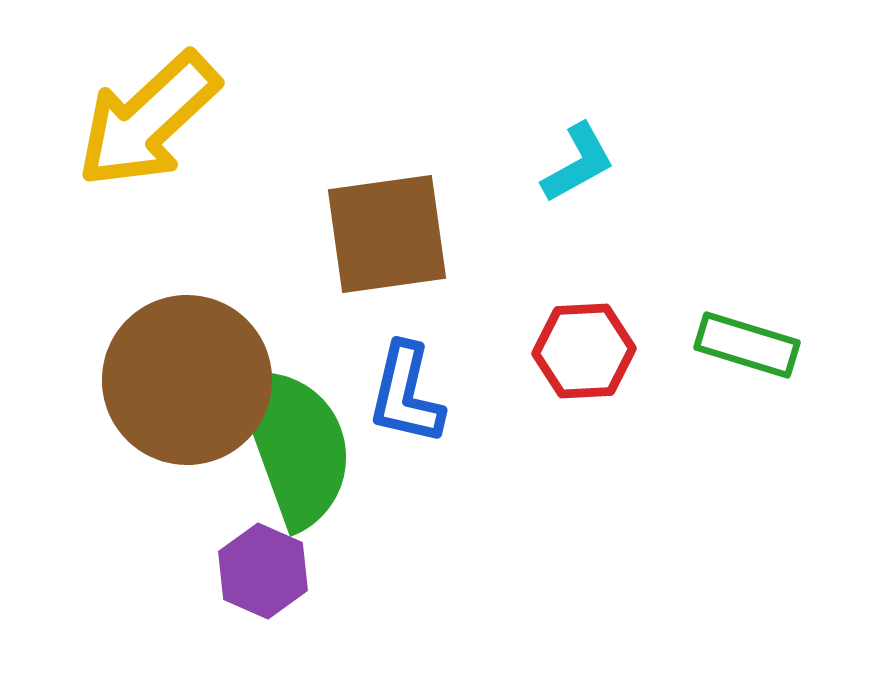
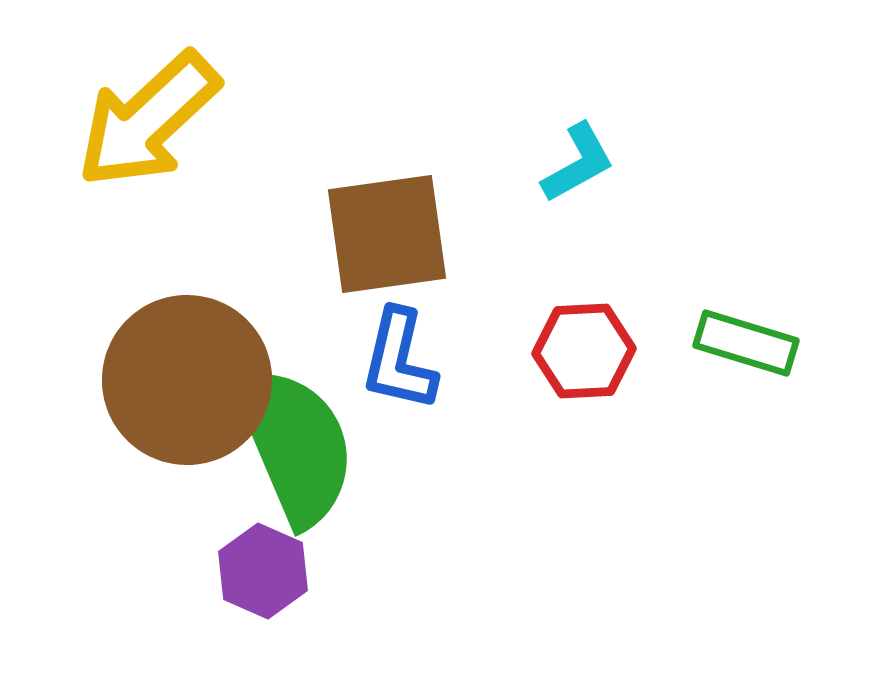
green rectangle: moved 1 px left, 2 px up
blue L-shape: moved 7 px left, 34 px up
green semicircle: rotated 3 degrees counterclockwise
